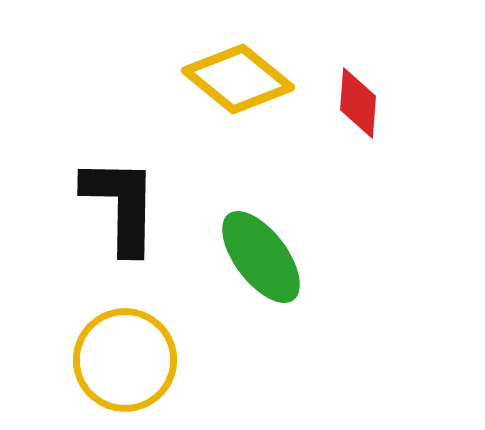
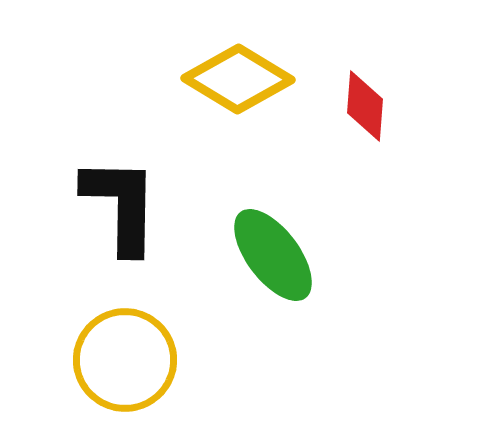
yellow diamond: rotated 8 degrees counterclockwise
red diamond: moved 7 px right, 3 px down
green ellipse: moved 12 px right, 2 px up
